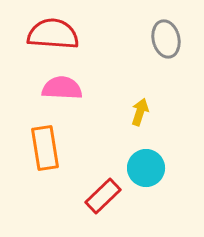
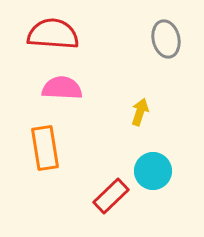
cyan circle: moved 7 px right, 3 px down
red rectangle: moved 8 px right
